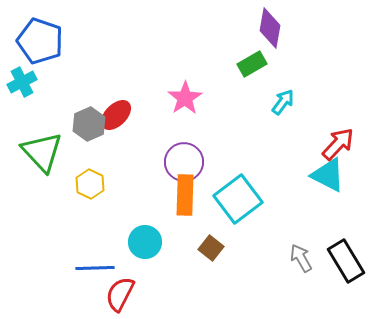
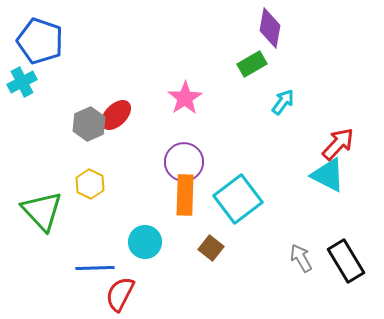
green triangle: moved 59 px down
